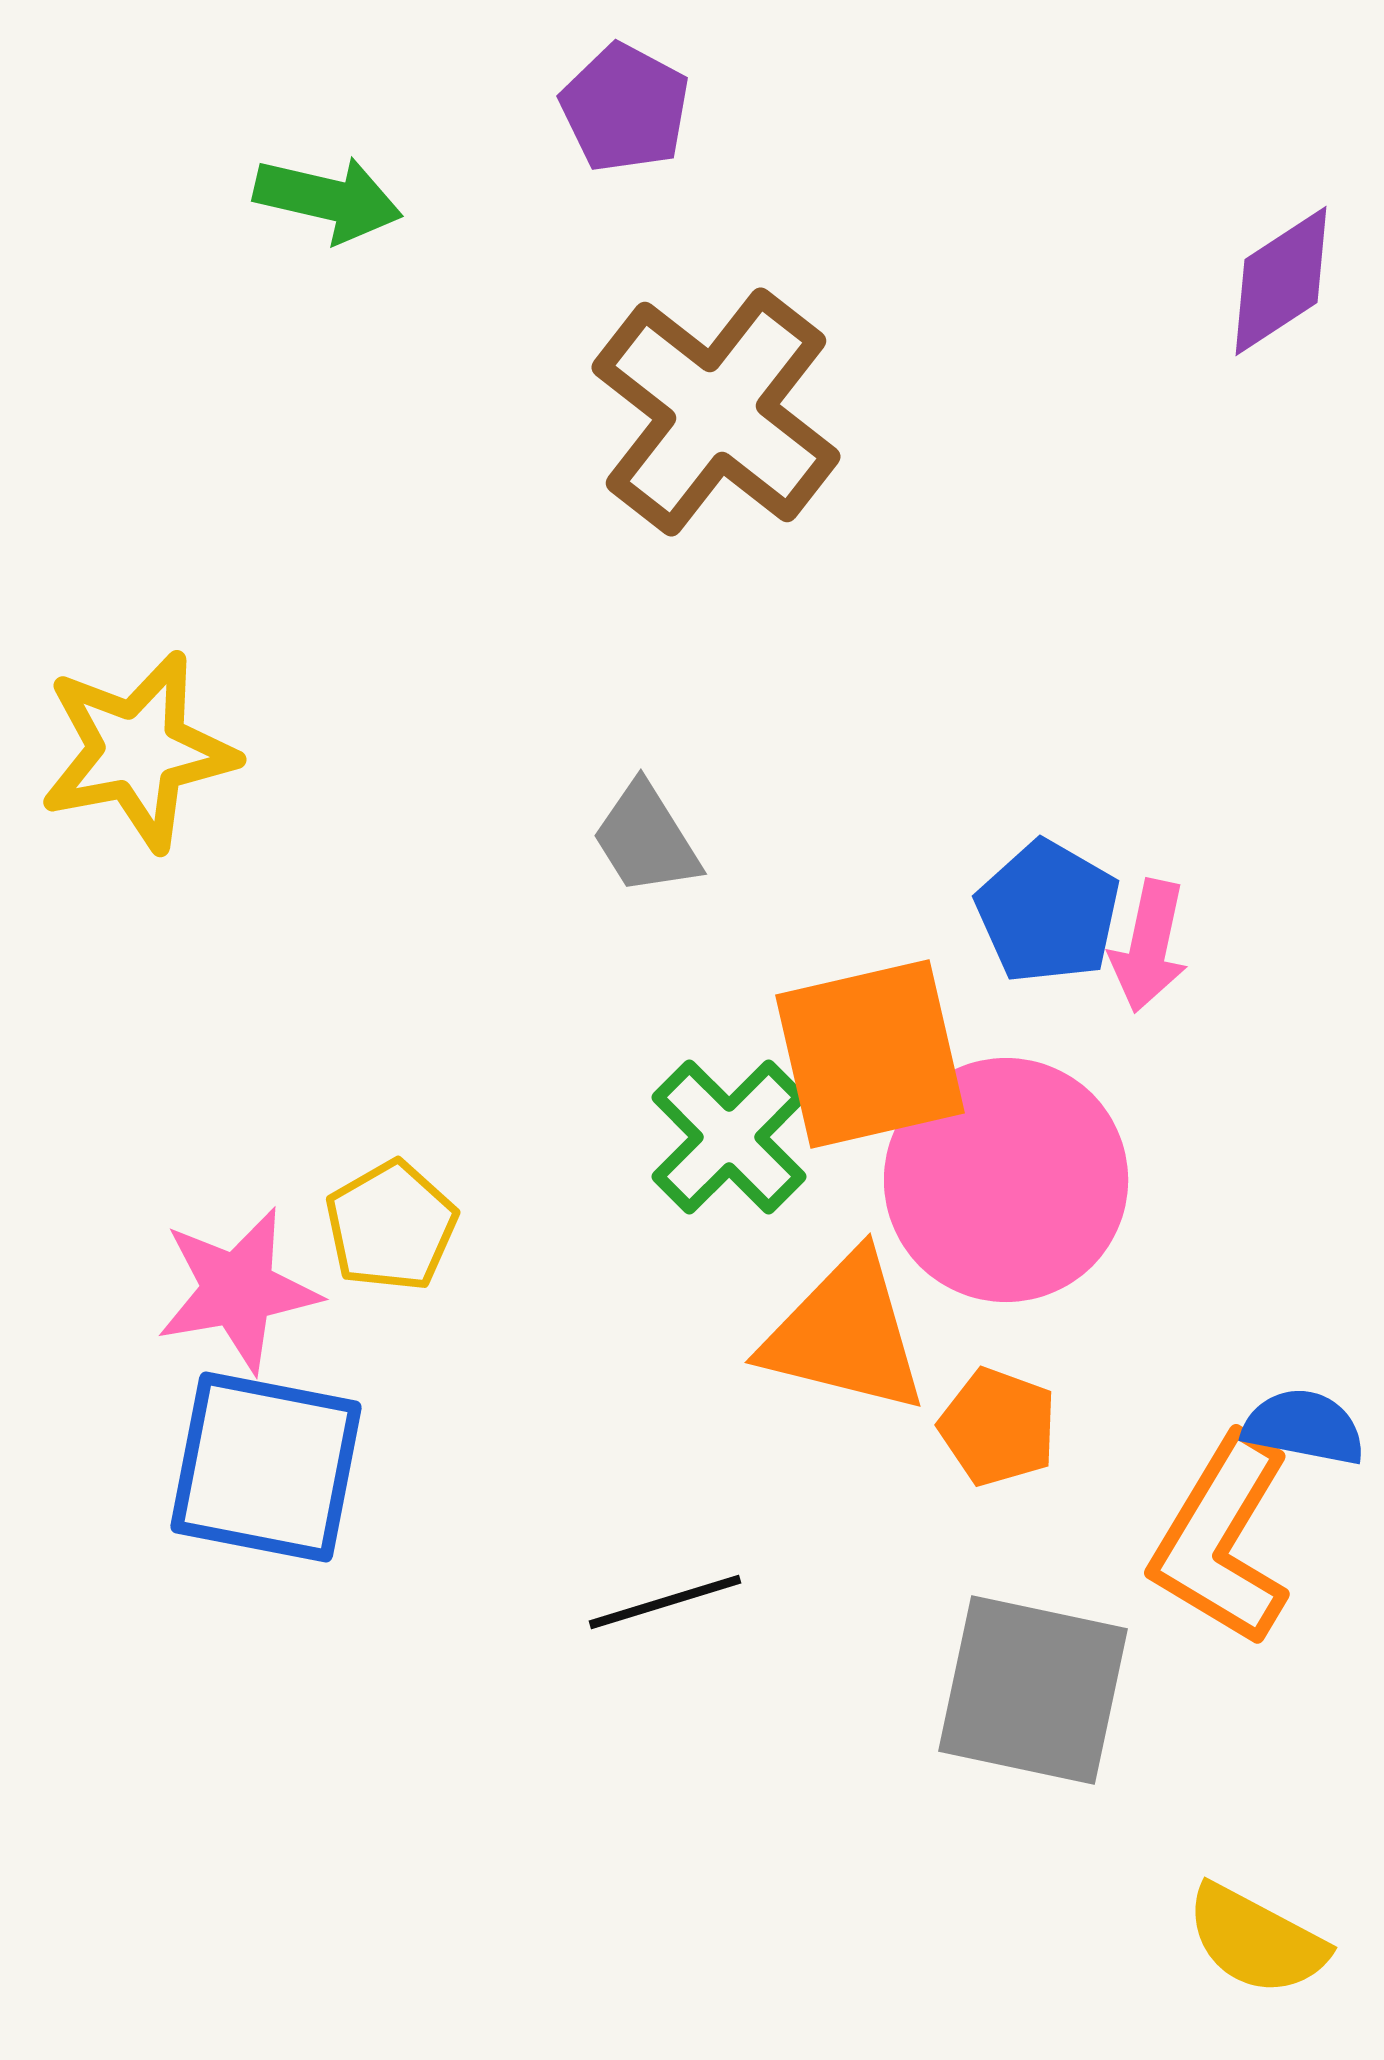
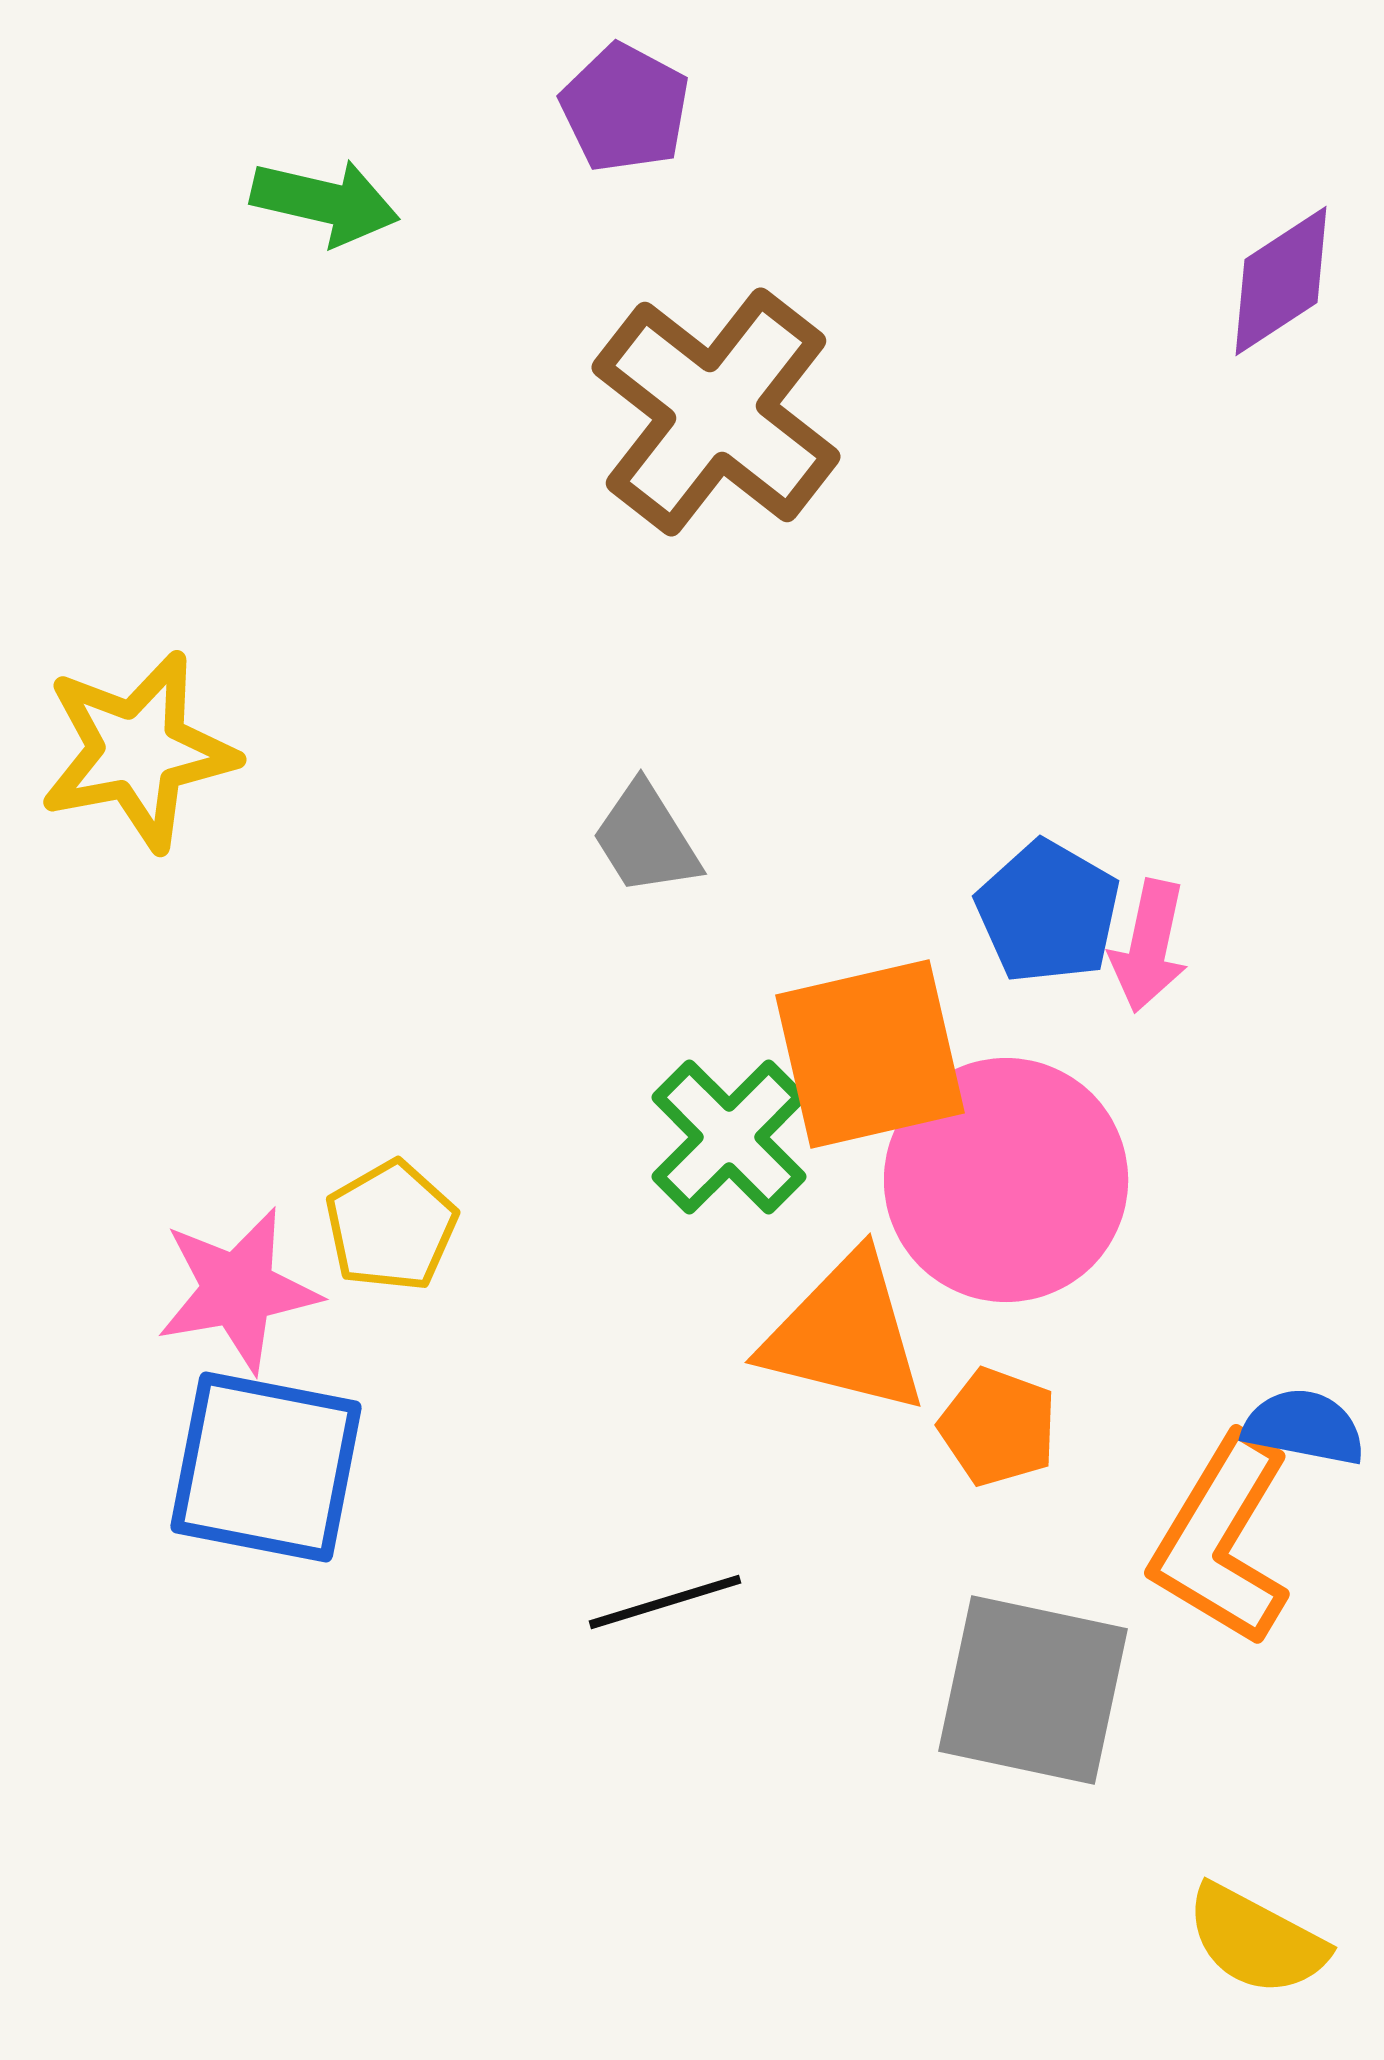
green arrow: moved 3 px left, 3 px down
